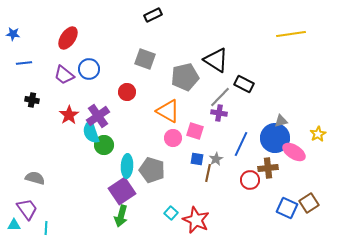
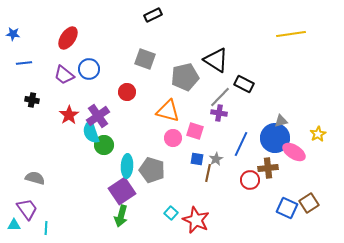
orange triangle at (168, 111): rotated 15 degrees counterclockwise
